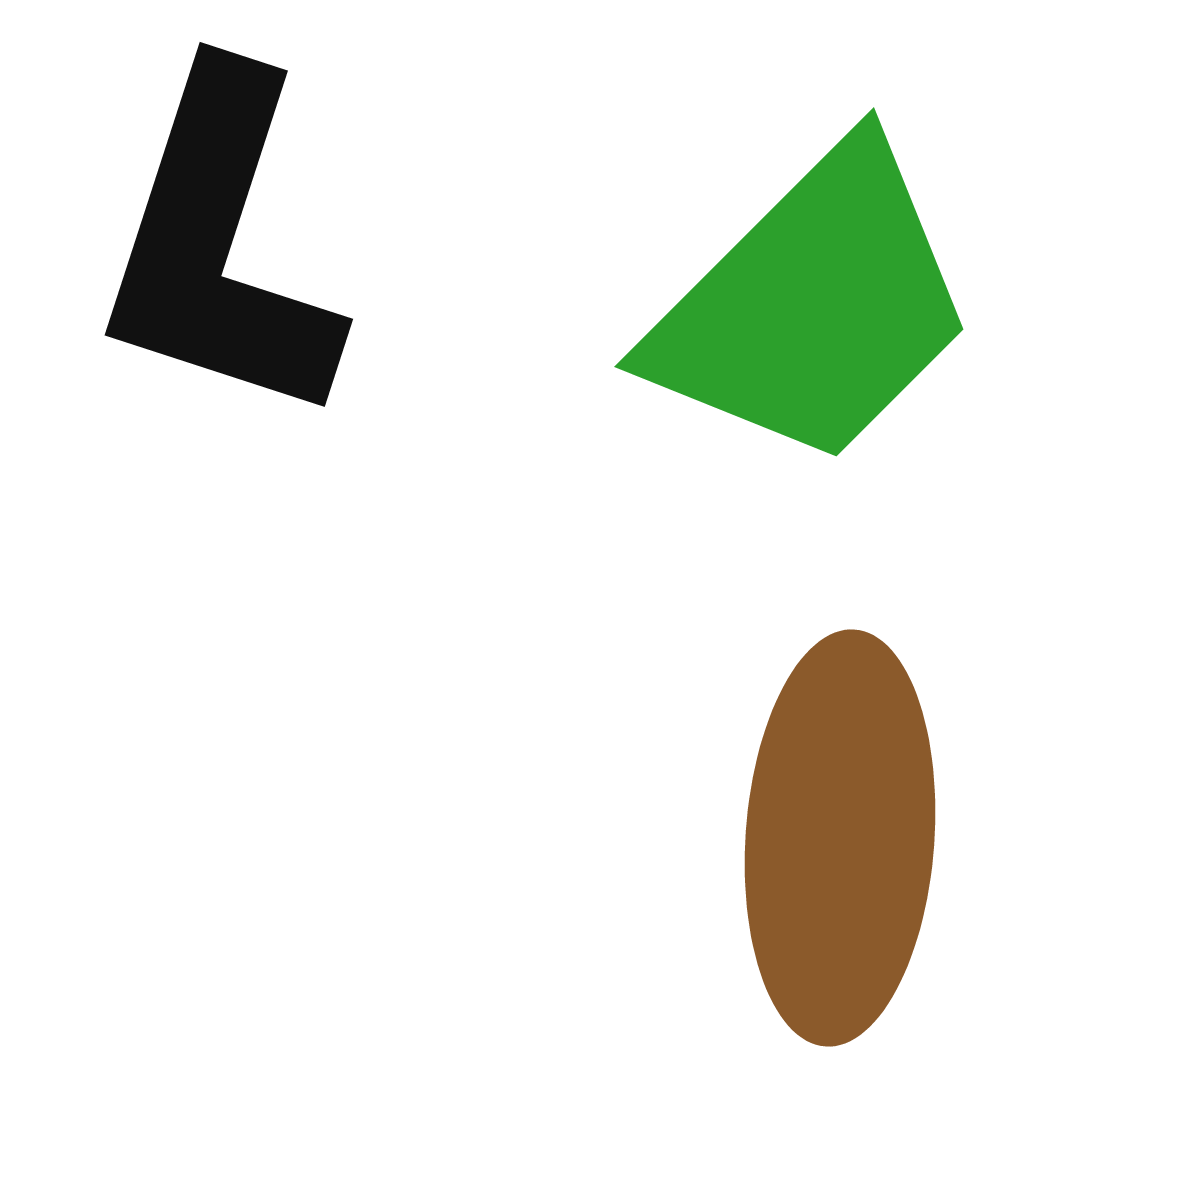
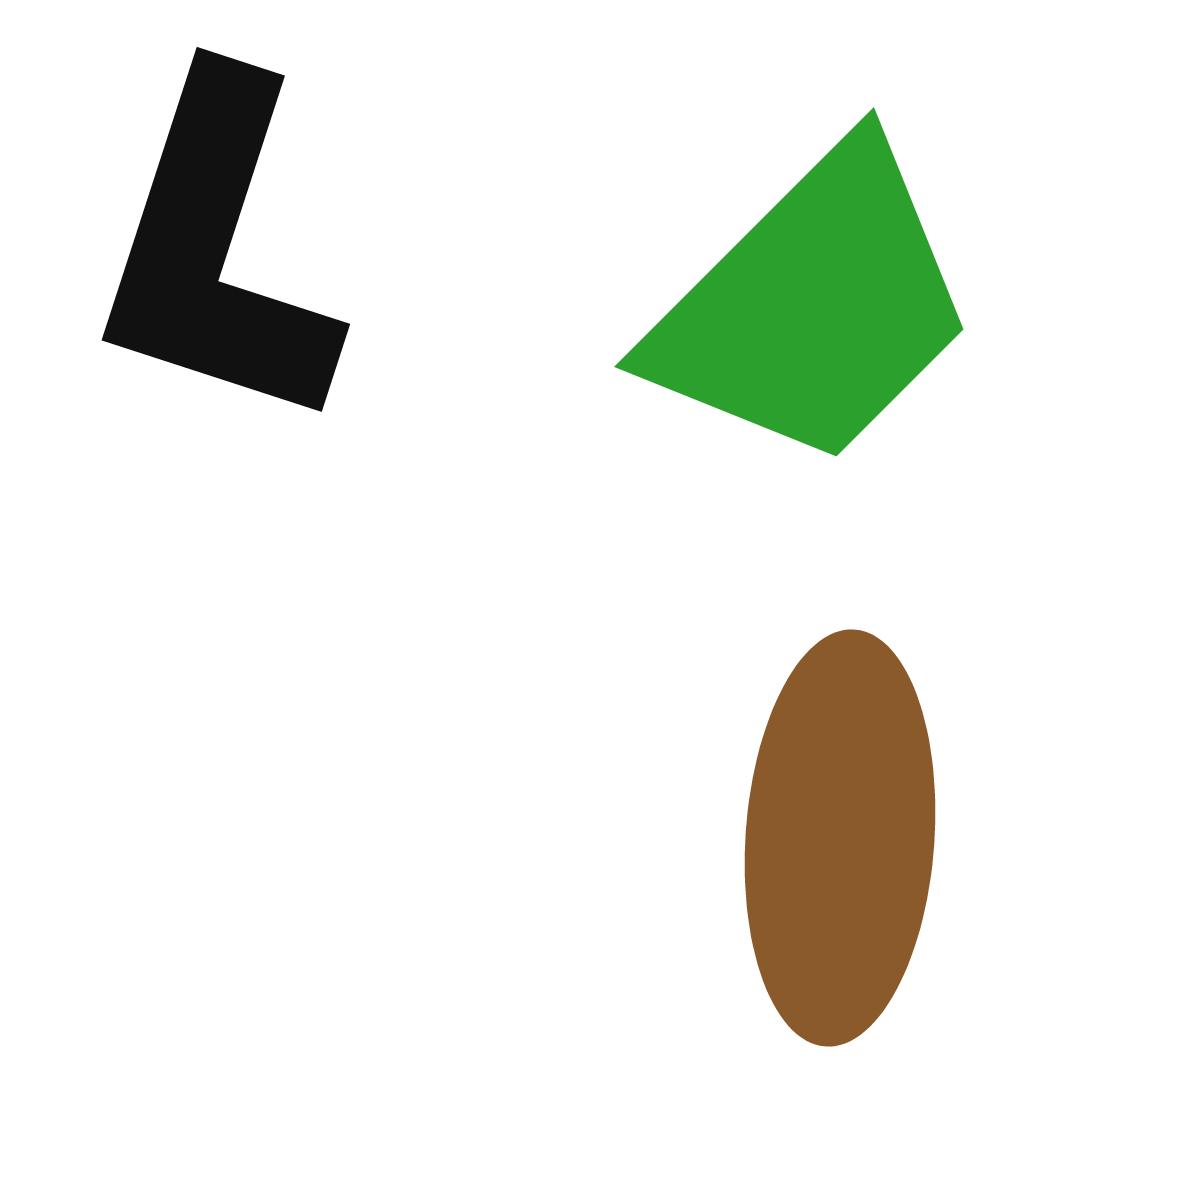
black L-shape: moved 3 px left, 5 px down
